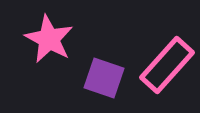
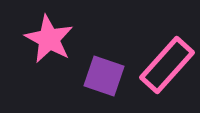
purple square: moved 2 px up
